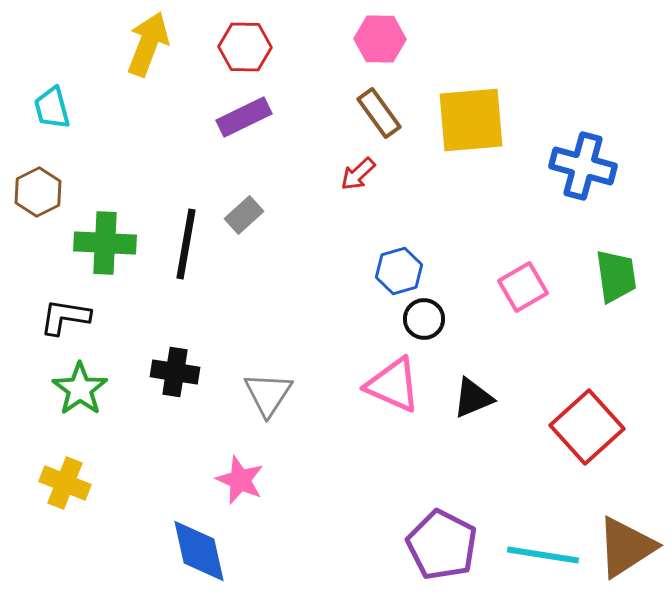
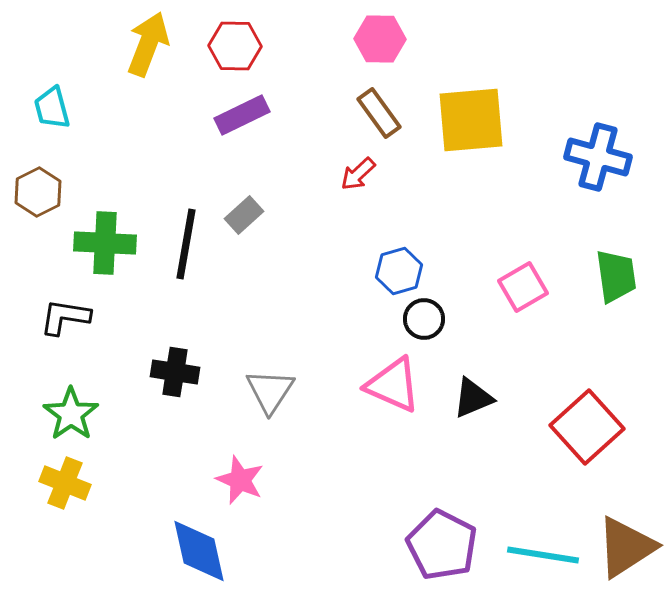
red hexagon: moved 10 px left, 1 px up
purple rectangle: moved 2 px left, 2 px up
blue cross: moved 15 px right, 9 px up
green star: moved 9 px left, 25 px down
gray triangle: moved 2 px right, 3 px up
